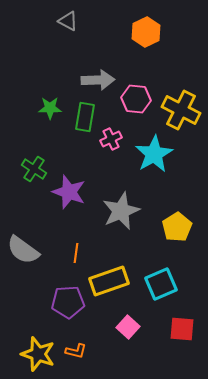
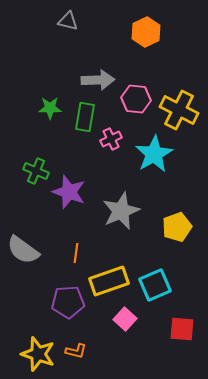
gray triangle: rotated 15 degrees counterclockwise
yellow cross: moved 2 px left
green cross: moved 2 px right, 2 px down; rotated 10 degrees counterclockwise
yellow pentagon: rotated 12 degrees clockwise
cyan square: moved 6 px left, 1 px down
pink square: moved 3 px left, 8 px up
